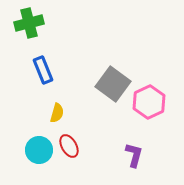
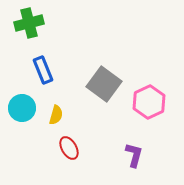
gray square: moved 9 px left
yellow semicircle: moved 1 px left, 2 px down
red ellipse: moved 2 px down
cyan circle: moved 17 px left, 42 px up
